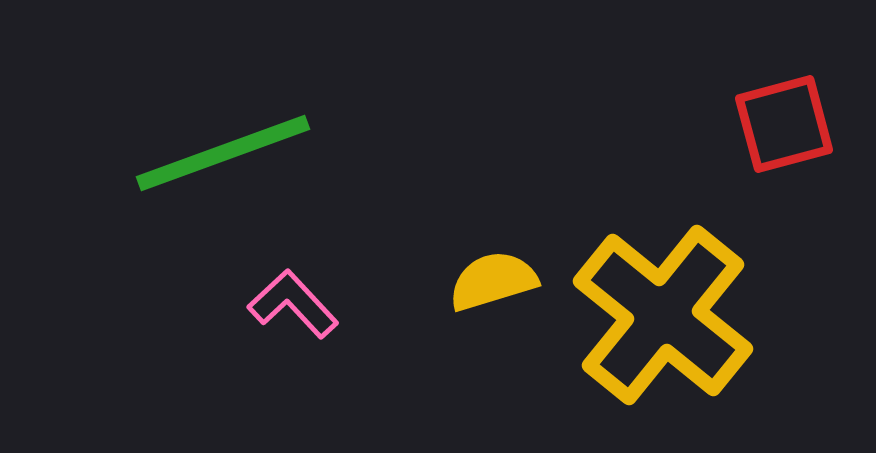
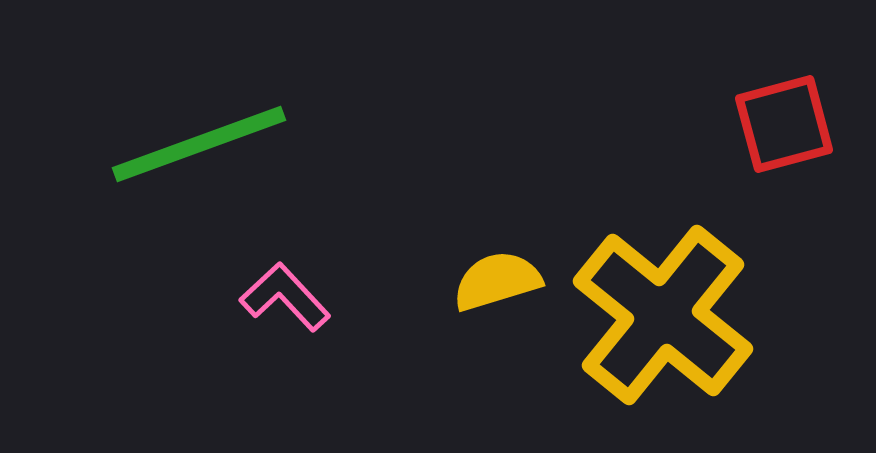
green line: moved 24 px left, 9 px up
yellow semicircle: moved 4 px right
pink L-shape: moved 8 px left, 7 px up
